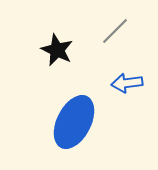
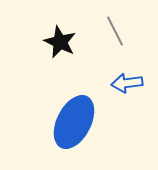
gray line: rotated 72 degrees counterclockwise
black star: moved 3 px right, 8 px up
